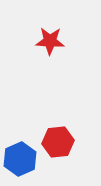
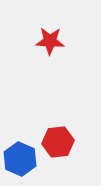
blue hexagon: rotated 12 degrees counterclockwise
